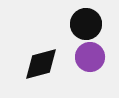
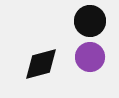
black circle: moved 4 px right, 3 px up
